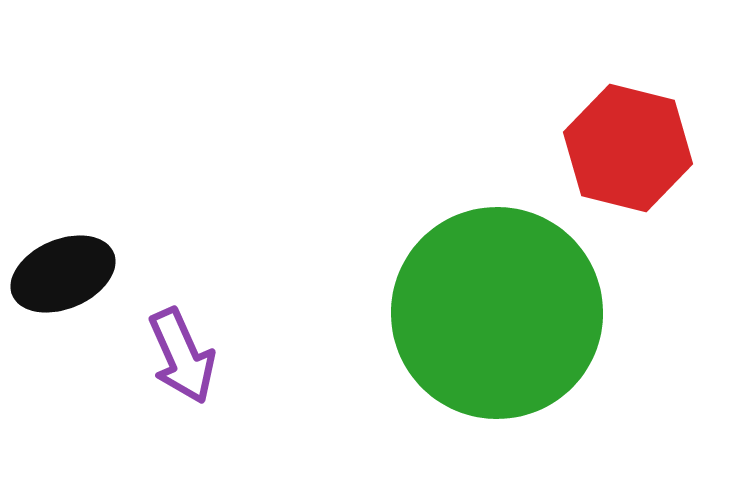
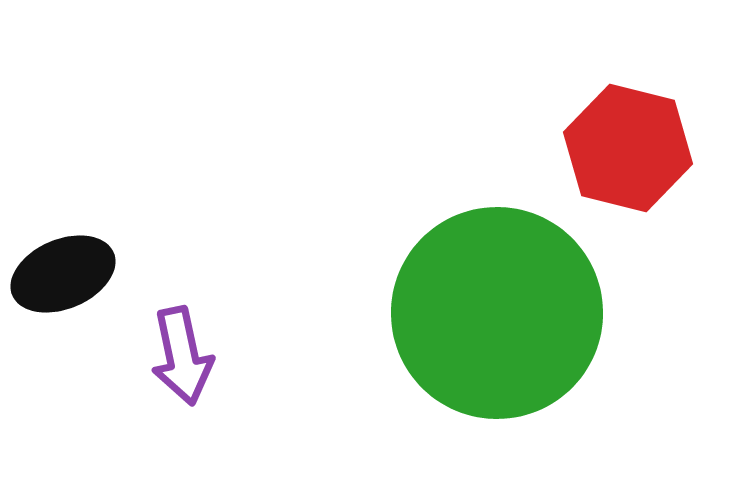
purple arrow: rotated 12 degrees clockwise
